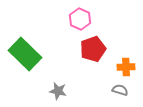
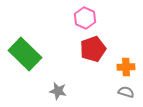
pink hexagon: moved 5 px right, 1 px up
gray semicircle: moved 6 px right, 2 px down
